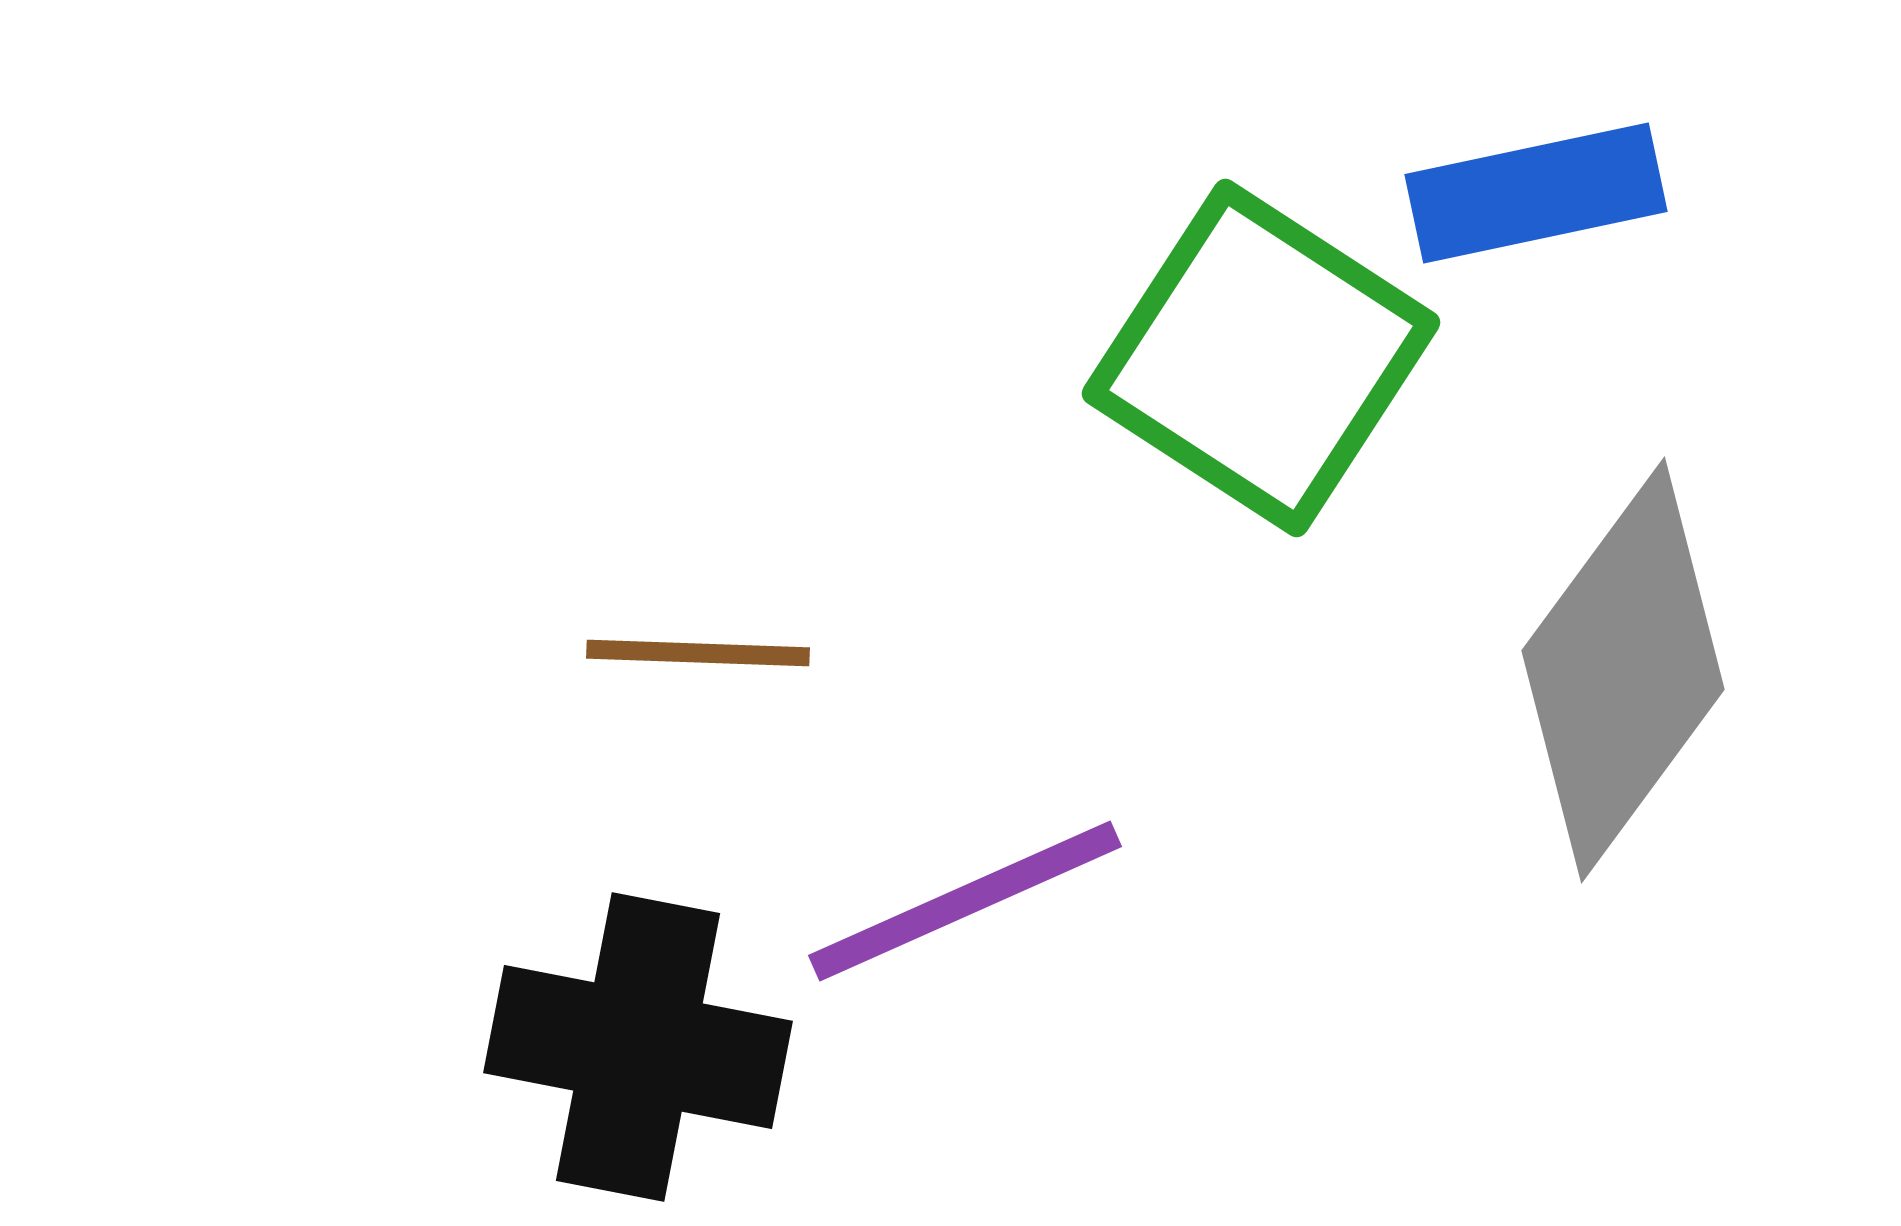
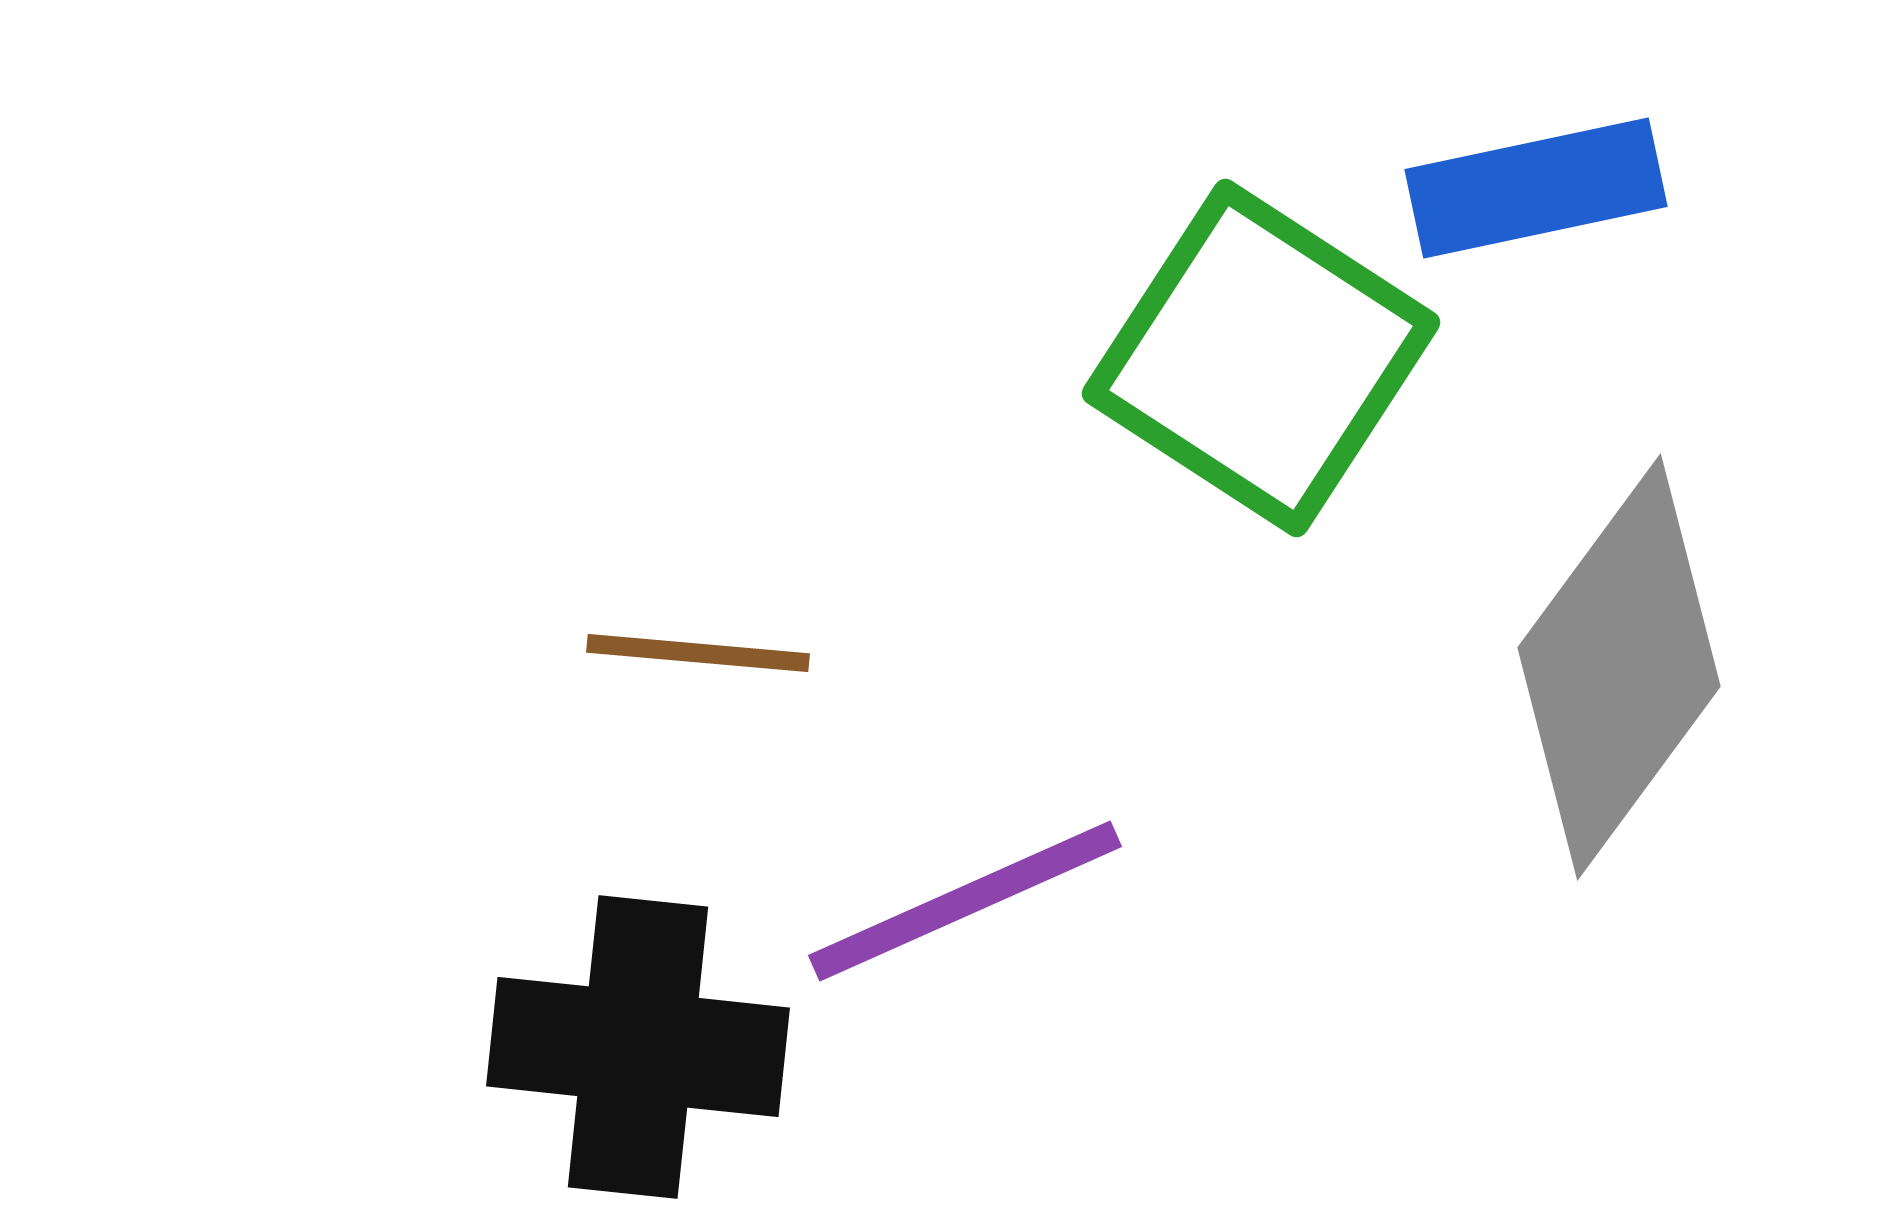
blue rectangle: moved 5 px up
brown line: rotated 3 degrees clockwise
gray diamond: moved 4 px left, 3 px up
black cross: rotated 5 degrees counterclockwise
